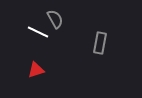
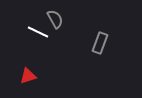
gray rectangle: rotated 10 degrees clockwise
red triangle: moved 8 px left, 6 px down
